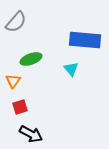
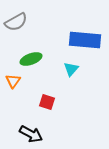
gray semicircle: rotated 20 degrees clockwise
cyan triangle: rotated 21 degrees clockwise
red square: moved 27 px right, 5 px up; rotated 35 degrees clockwise
